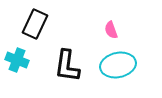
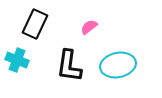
pink semicircle: moved 22 px left, 3 px up; rotated 72 degrees clockwise
black L-shape: moved 2 px right
